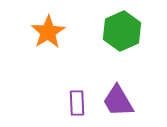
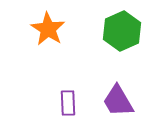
orange star: moved 3 px up; rotated 8 degrees counterclockwise
purple rectangle: moved 9 px left
